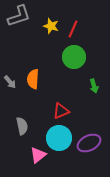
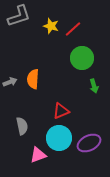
red line: rotated 24 degrees clockwise
green circle: moved 8 px right, 1 px down
gray arrow: rotated 72 degrees counterclockwise
pink triangle: rotated 18 degrees clockwise
